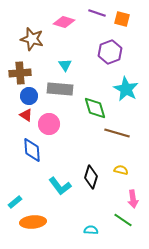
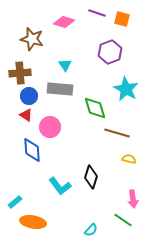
pink circle: moved 1 px right, 3 px down
yellow semicircle: moved 8 px right, 11 px up
orange ellipse: rotated 15 degrees clockwise
cyan semicircle: rotated 128 degrees clockwise
